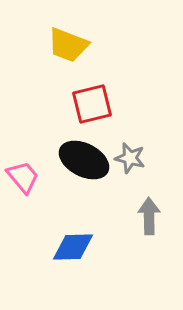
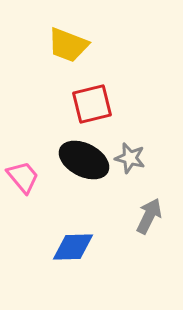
gray arrow: rotated 27 degrees clockwise
